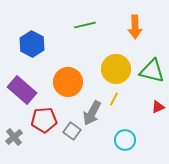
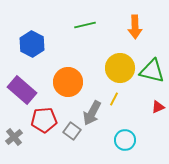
yellow circle: moved 4 px right, 1 px up
